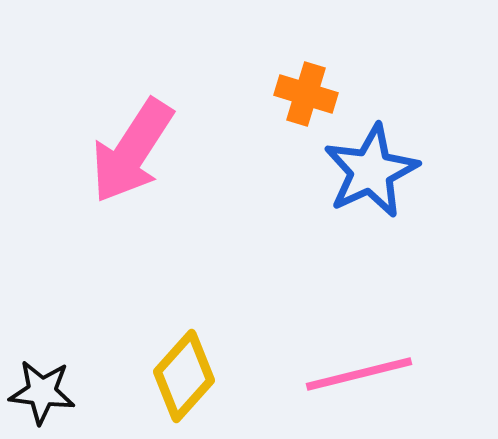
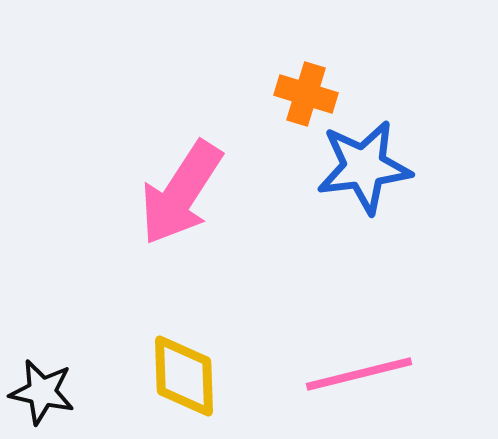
pink arrow: moved 49 px right, 42 px down
blue star: moved 7 px left, 4 px up; rotated 18 degrees clockwise
yellow diamond: rotated 44 degrees counterclockwise
black star: rotated 6 degrees clockwise
